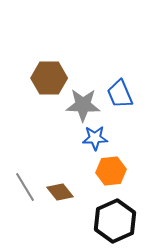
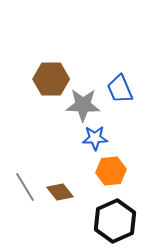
brown hexagon: moved 2 px right, 1 px down
blue trapezoid: moved 5 px up
